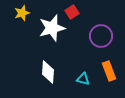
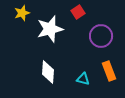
red square: moved 6 px right
white star: moved 2 px left, 1 px down
